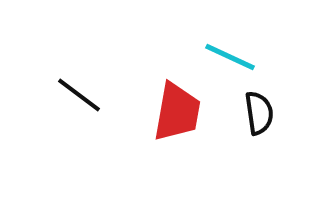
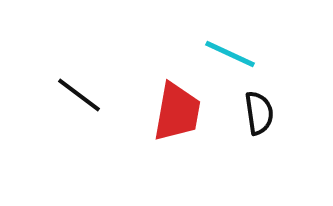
cyan line: moved 3 px up
